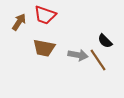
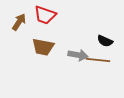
black semicircle: rotated 21 degrees counterclockwise
brown trapezoid: moved 1 px left, 1 px up
brown line: rotated 50 degrees counterclockwise
